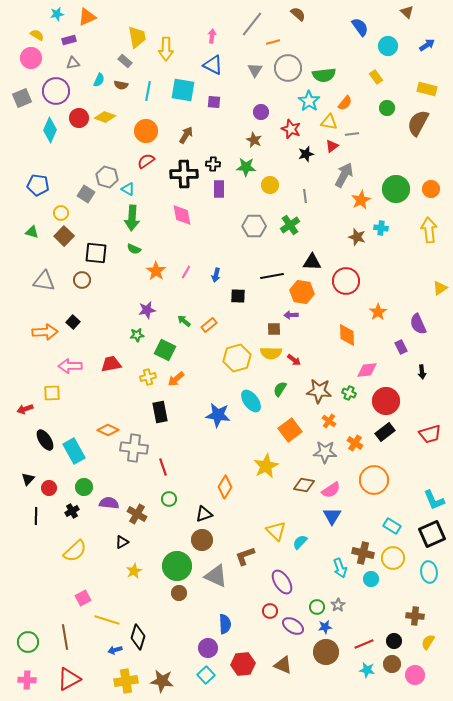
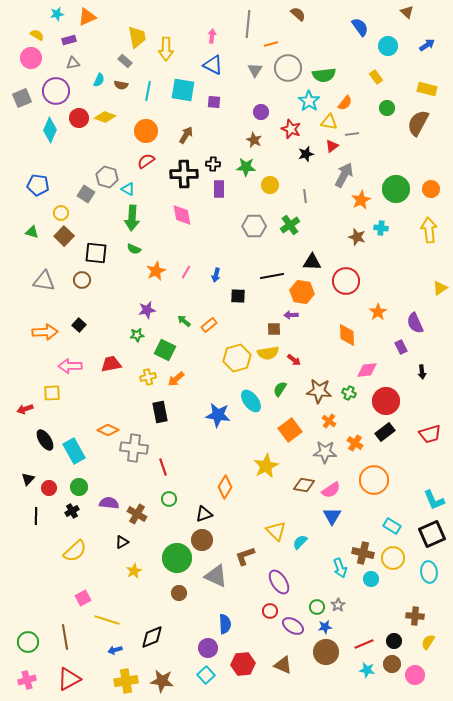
gray line at (252, 24): moved 4 px left; rotated 32 degrees counterclockwise
orange line at (273, 42): moved 2 px left, 2 px down
orange star at (156, 271): rotated 12 degrees clockwise
black square at (73, 322): moved 6 px right, 3 px down
purple semicircle at (418, 324): moved 3 px left, 1 px up
yellow semicircle at (271, 353): moved 3 px left; rotated 10 degrees counterclockwise
green circle at (84, 487): moved 5 px left
green circle at (177, 566): moved 8 px up
purple ellipse at (282, 582): moved 3 px left
black diamond at (138, 637): moved 14 px right; rotated 50 degrees clockwise
pink cross at (27, 680): rotated 18 degrees counterclockwise
